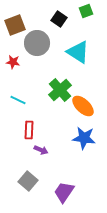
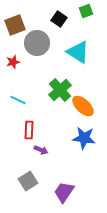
red star: rotated 24 degrees counterclockwise
gray square: rotated 18 degrees clockwise
